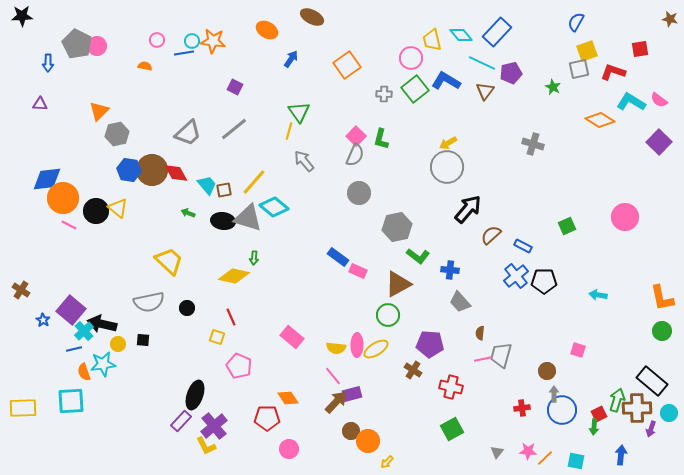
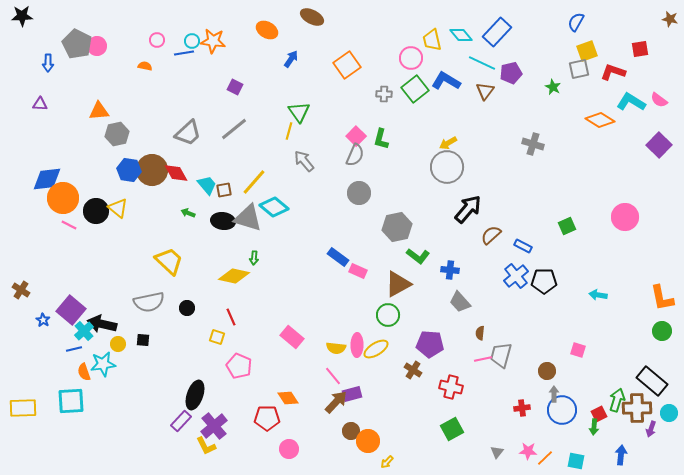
orange triangle at (99, 111): rotated 40 degrees clockwise
purple square at (659, 142): moved 3 px down
